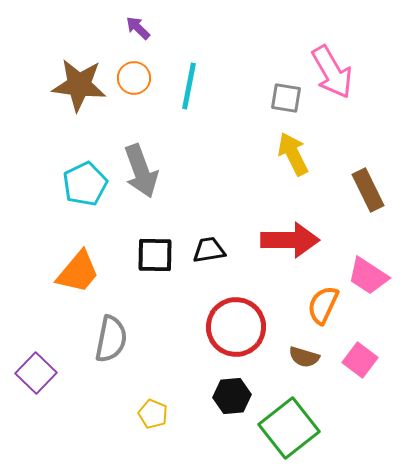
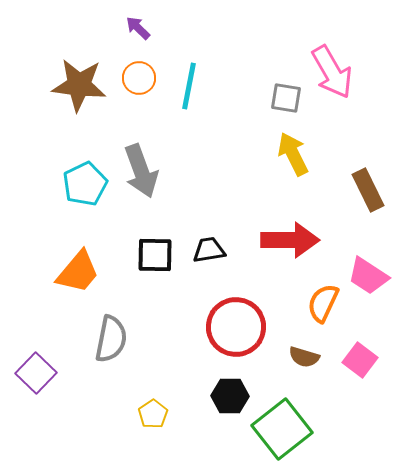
orange circle: moved 5 px right
orange semicircle: moved 2 px up
black hexagon: moved 2 px left; rotated 6 degrees clockwise
yellow pentagon: rotated 16 degrees clockwise
green square: moved 7 px left, 1 px down
